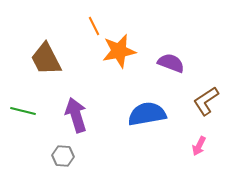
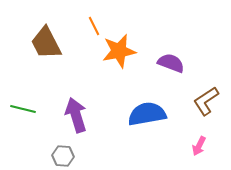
brown trapezoid: moved 16 px up
green line: moved 2 px up
